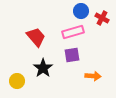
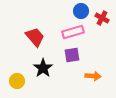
red trapezoid: moved 1 px left
